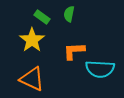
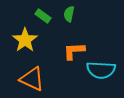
green rectangle: moved 1 px right, 1 px up
yellow star: moved 7 px left
cyan semicircle: moved 1 px right, 1 px down
